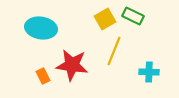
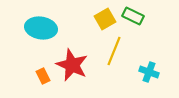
red star: rotated 16 degrees clockwise
cyan cross: rotated 18 degrees clockwise
